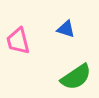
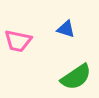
pink trapezoid: rotated 64 degrees counterclockwise
